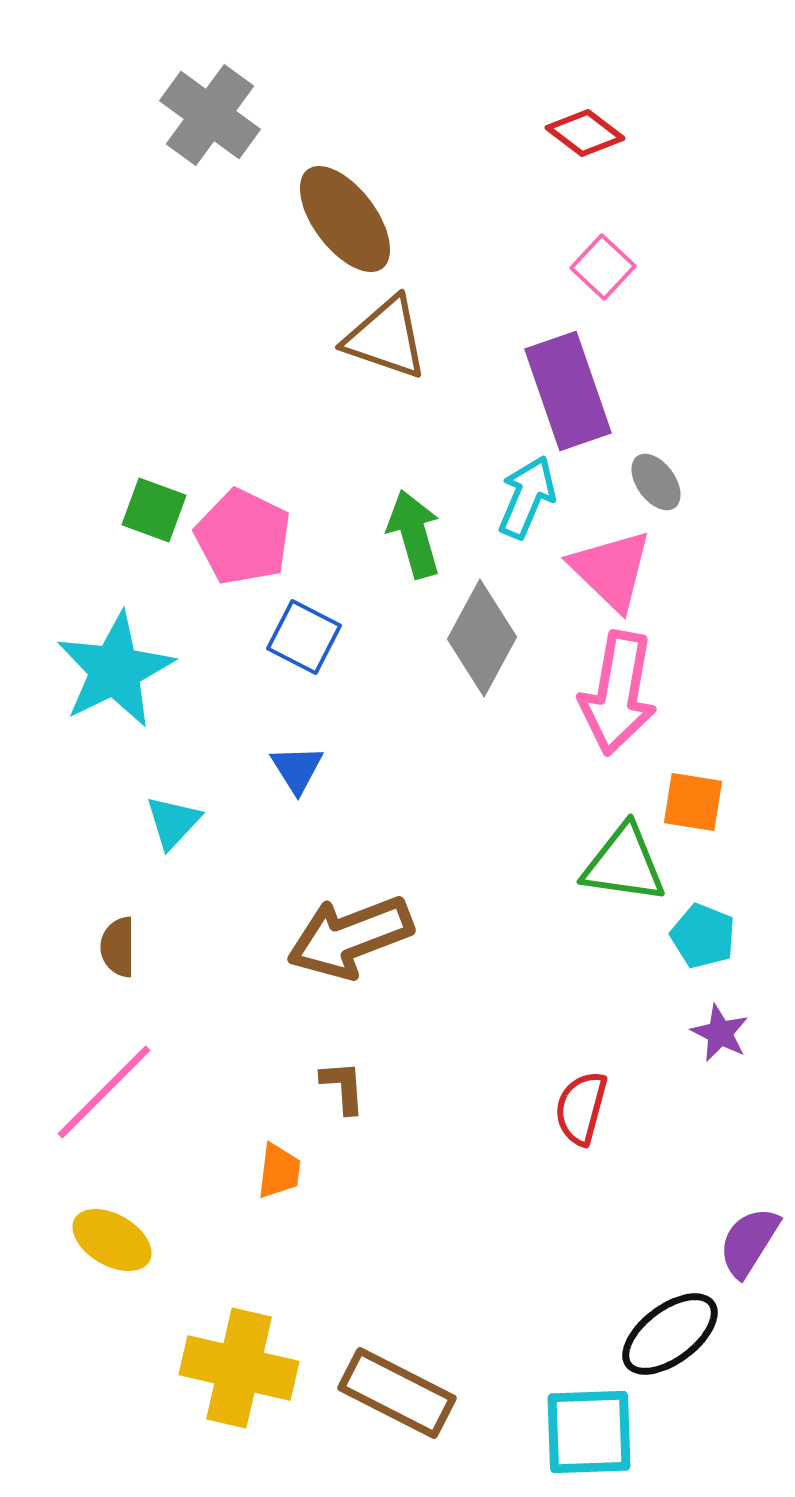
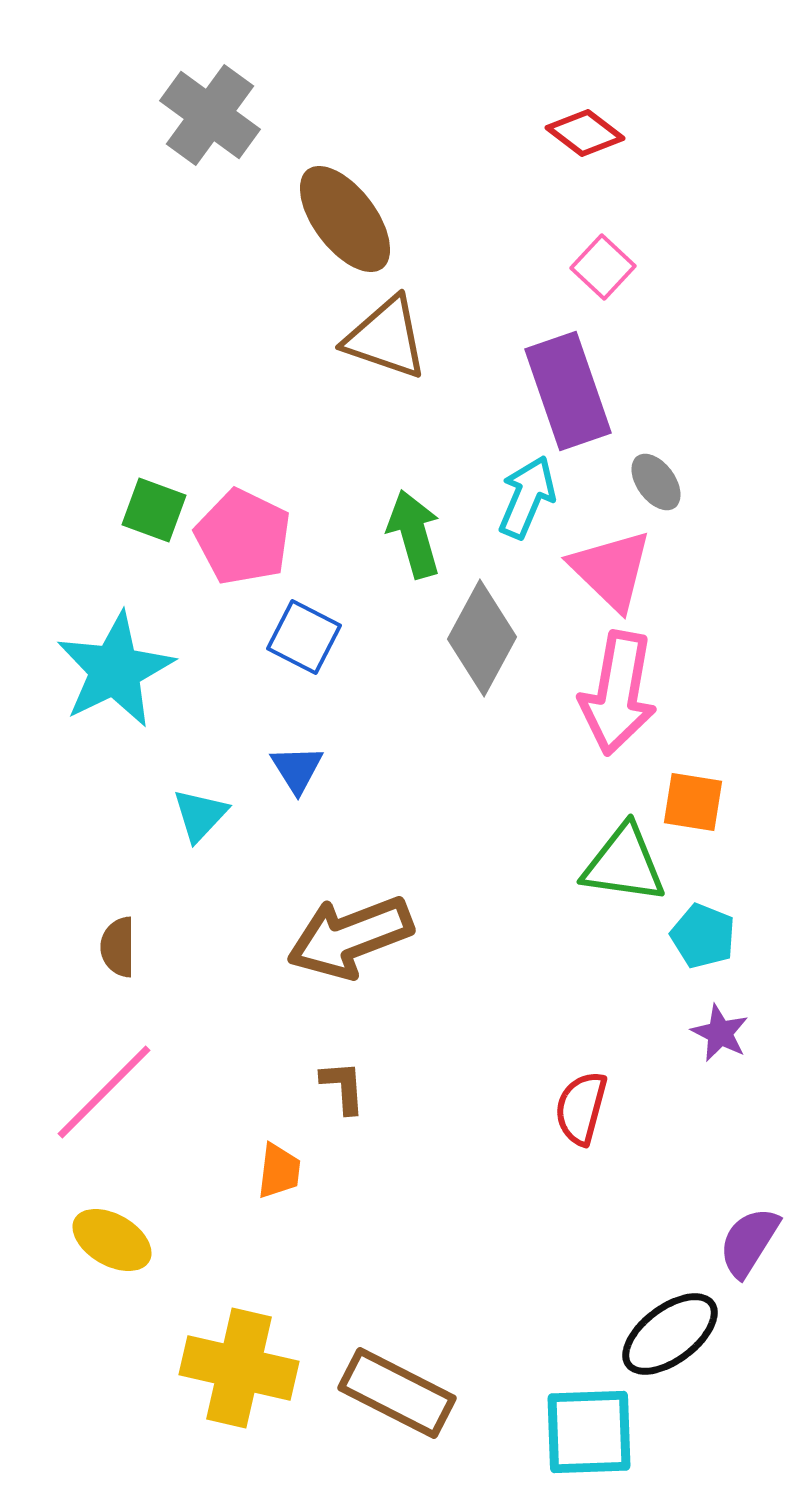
cyan triangle: moved 27 px right, 7 px up
